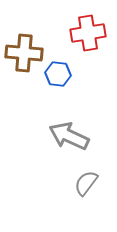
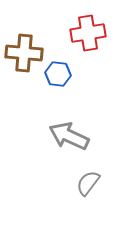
gray semicircle: moved 2 px right
